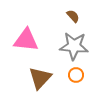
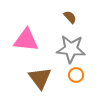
brown semicircle: moved 3 px left, 1 px down
gray star: moved 3 px left, 3 px down
brown triangle: rotated 20 degrees counterclockwise
